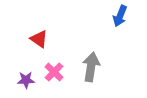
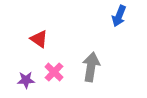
blue arrow: moved 1 px left
